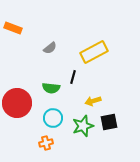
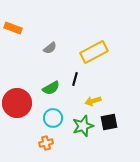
black line: moved 2 px right, 2 px down
green semicircle: rotated 36 degrees counterclockwise
